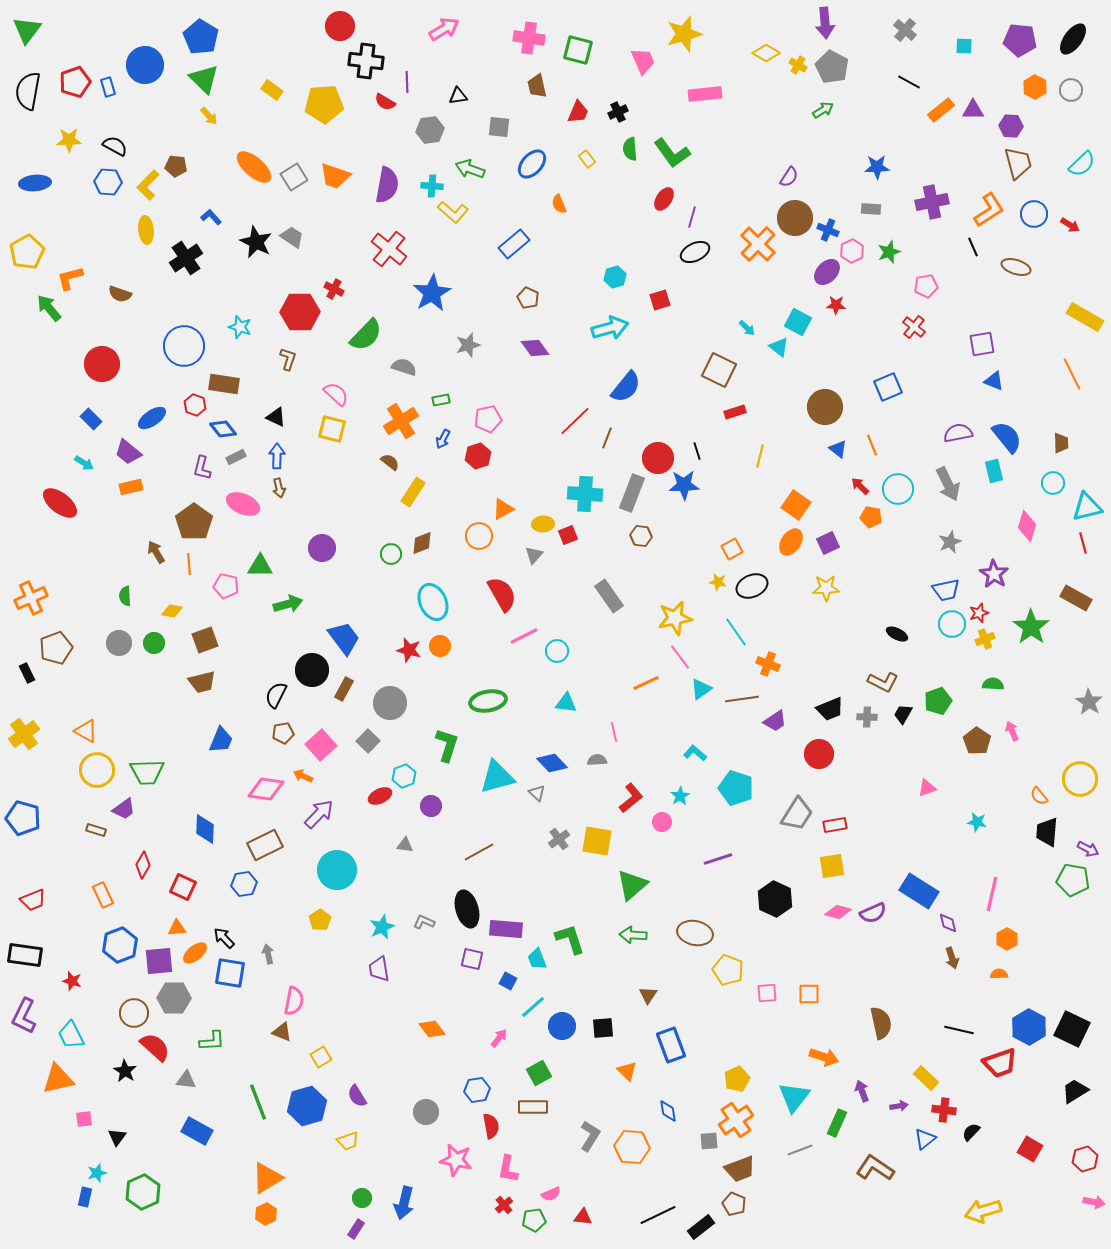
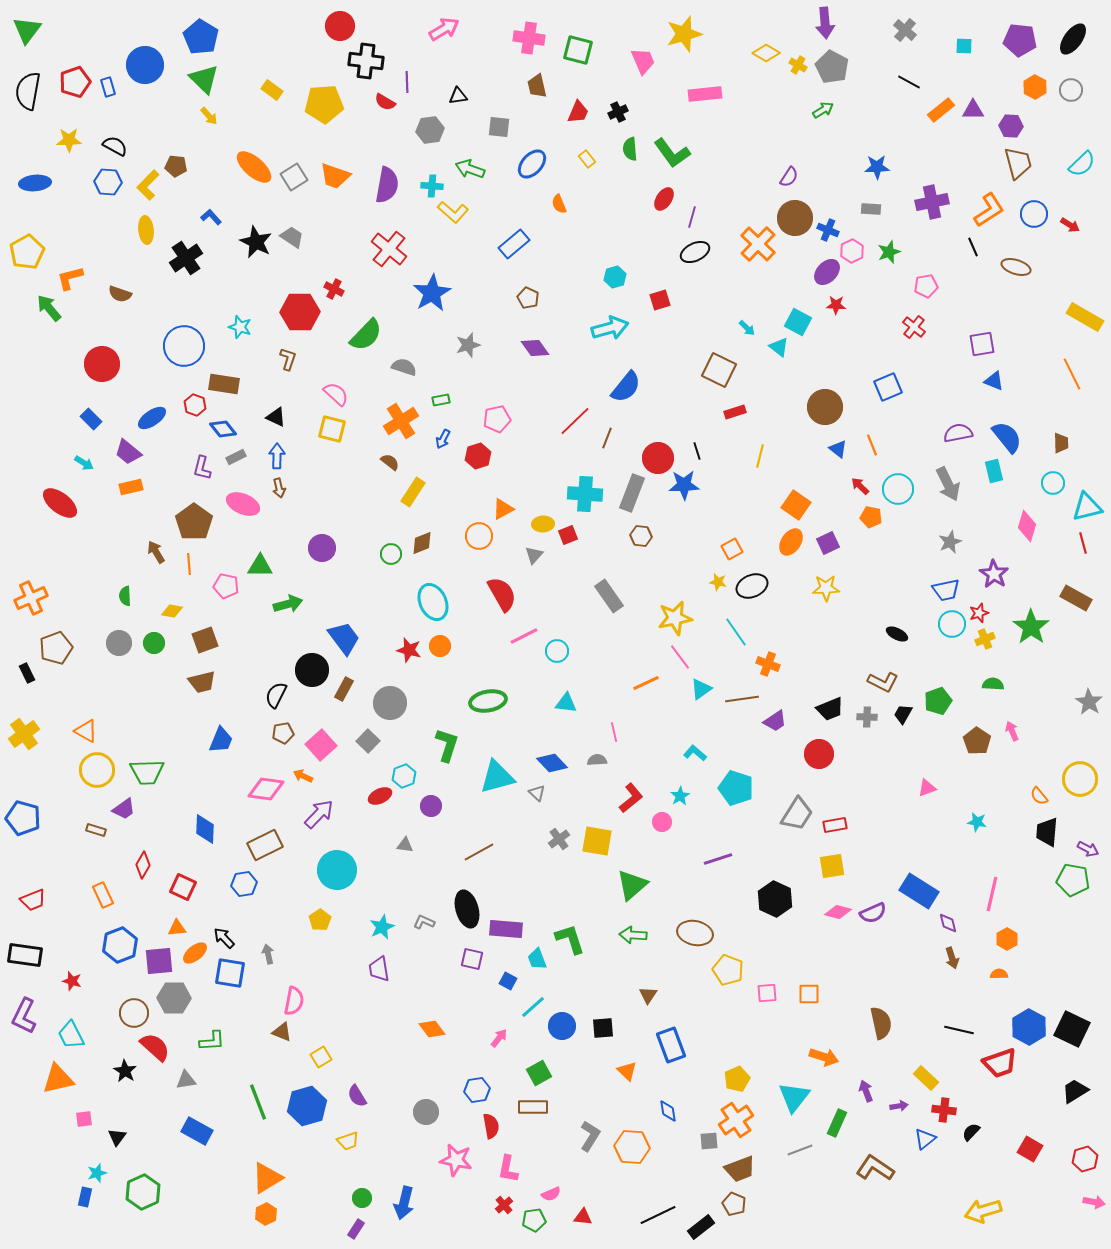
pink pentagon at (488, 419): moved 9 px right
gray triangle at (186, 1080): rotated 15 degrees counterclockwise
purple arrow at (862, 1091): moved 4 px right
